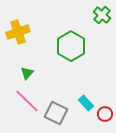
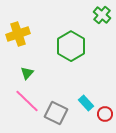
yellow cross: moved 2 px down
